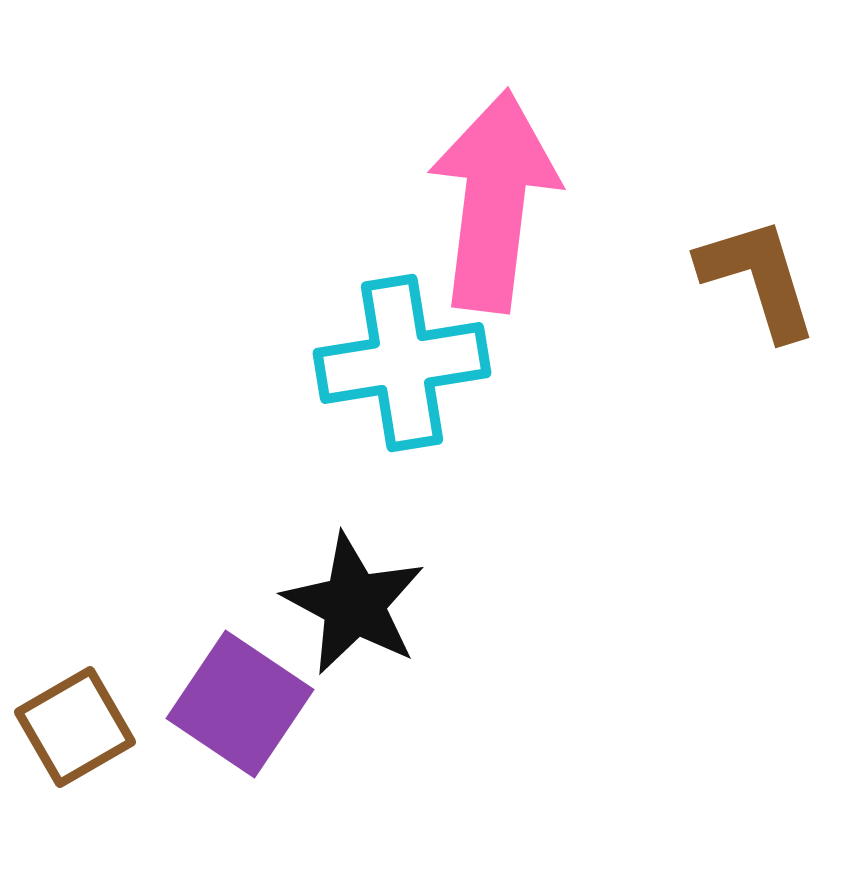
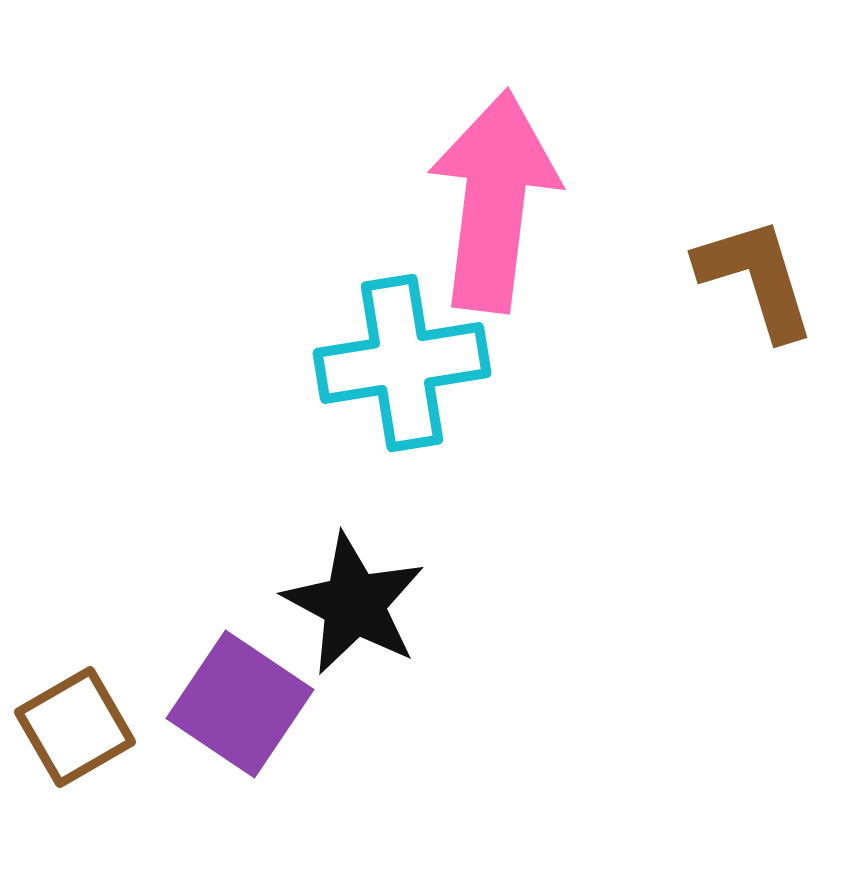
brown L-shape: moved 2 px left
